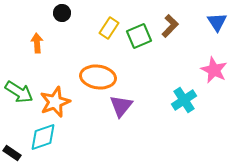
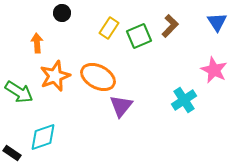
orange ellipse: rotated 20 degrees clockwise
orange star: moved 26 px up
